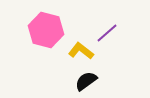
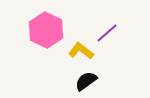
pink hexagon: rotated 12 degrees clockwise
